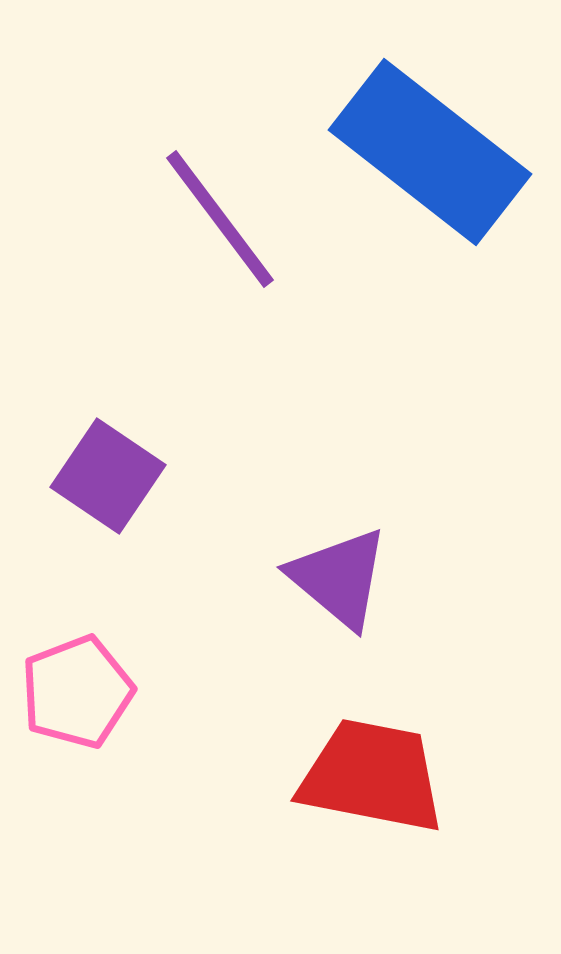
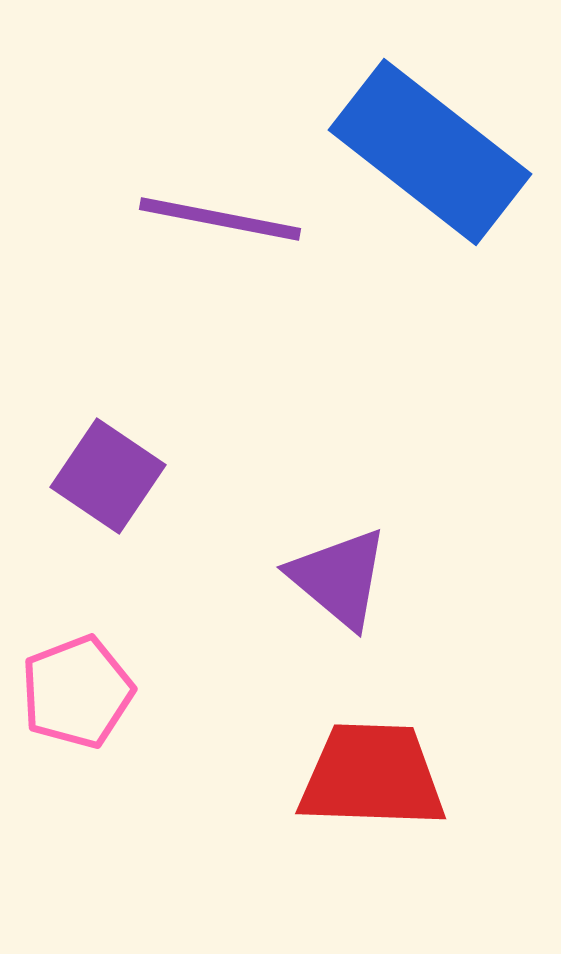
purple line: rotated 42 degrees counterclockwise
red trapezoid: rotated 9 degrees counterclockwise
